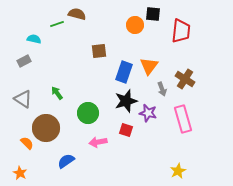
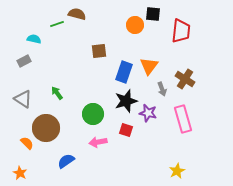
green circle: moved 5 px right, 1 px down
yellow star: moved 1 px left
